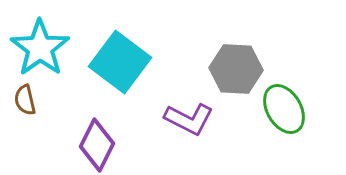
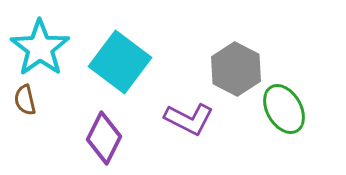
gray hexagon: rotated 24 degrees clockwise
purple diamond: moved 7 px right, 7 px up
